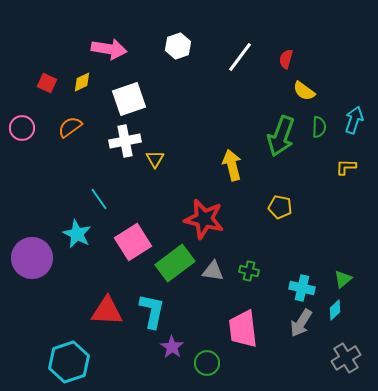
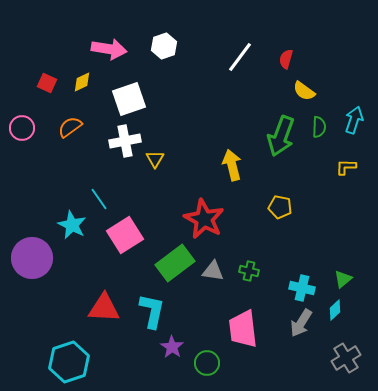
white hexagon: moved 14 px left
red star: rotated 15 degrees clockwise
cyan star: moved 5 px left, 9 px up
pink square: moved 8 px left, 7 px up
red triangle: moved 3 px left, 3 px up
